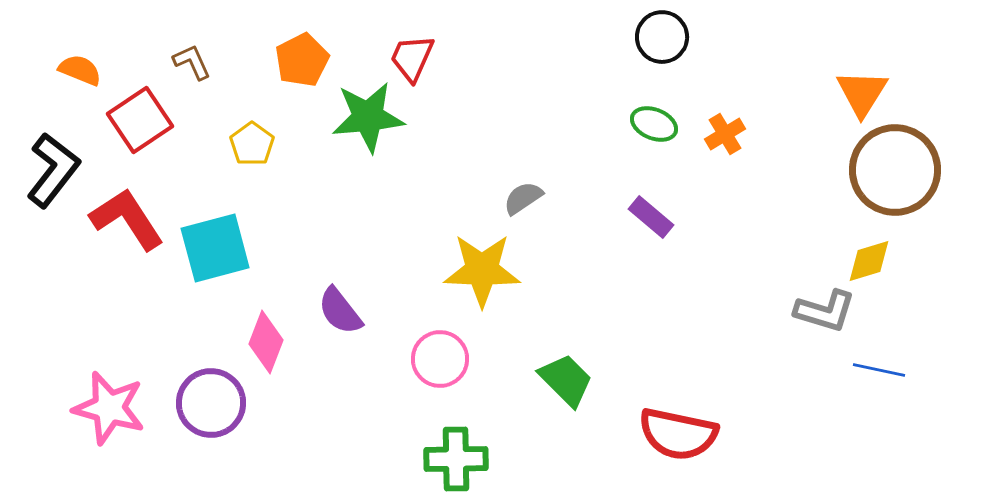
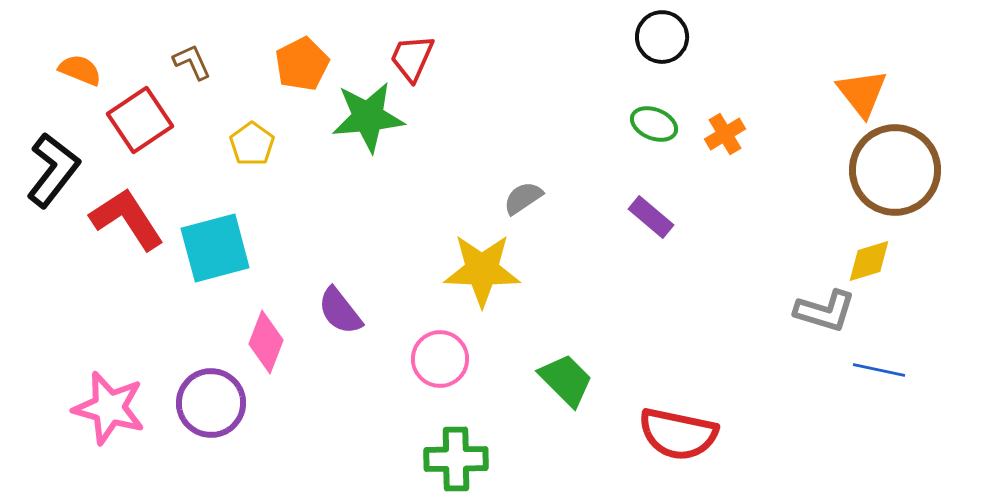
orange pentagon: moved 4 px down
orange triangle: rotated 10 degrees counterclockwise
